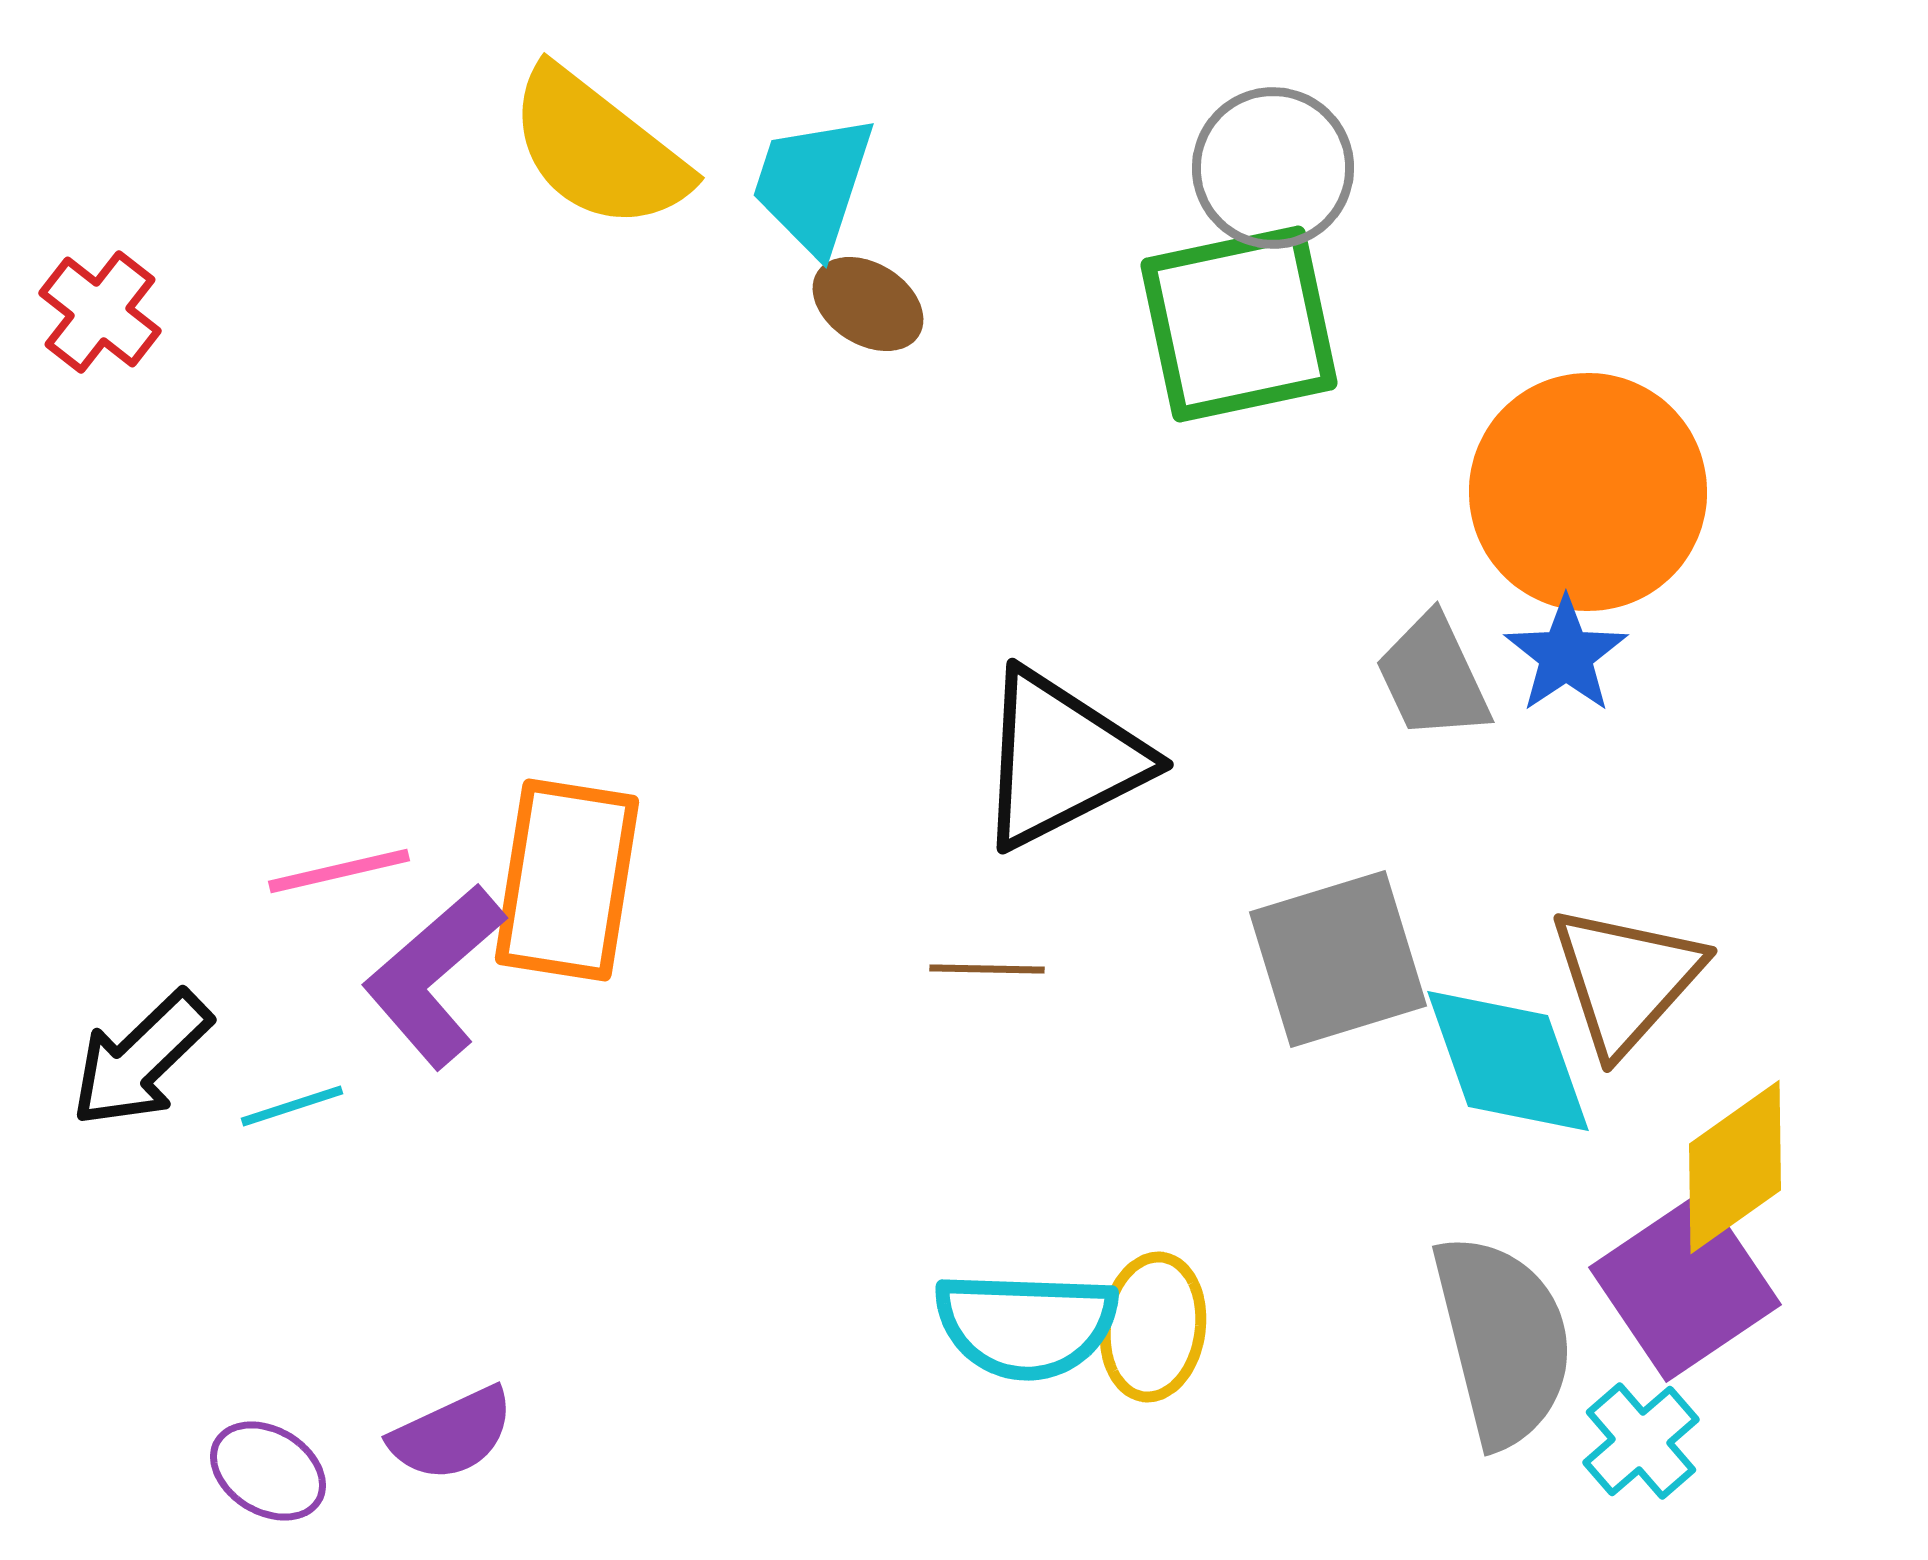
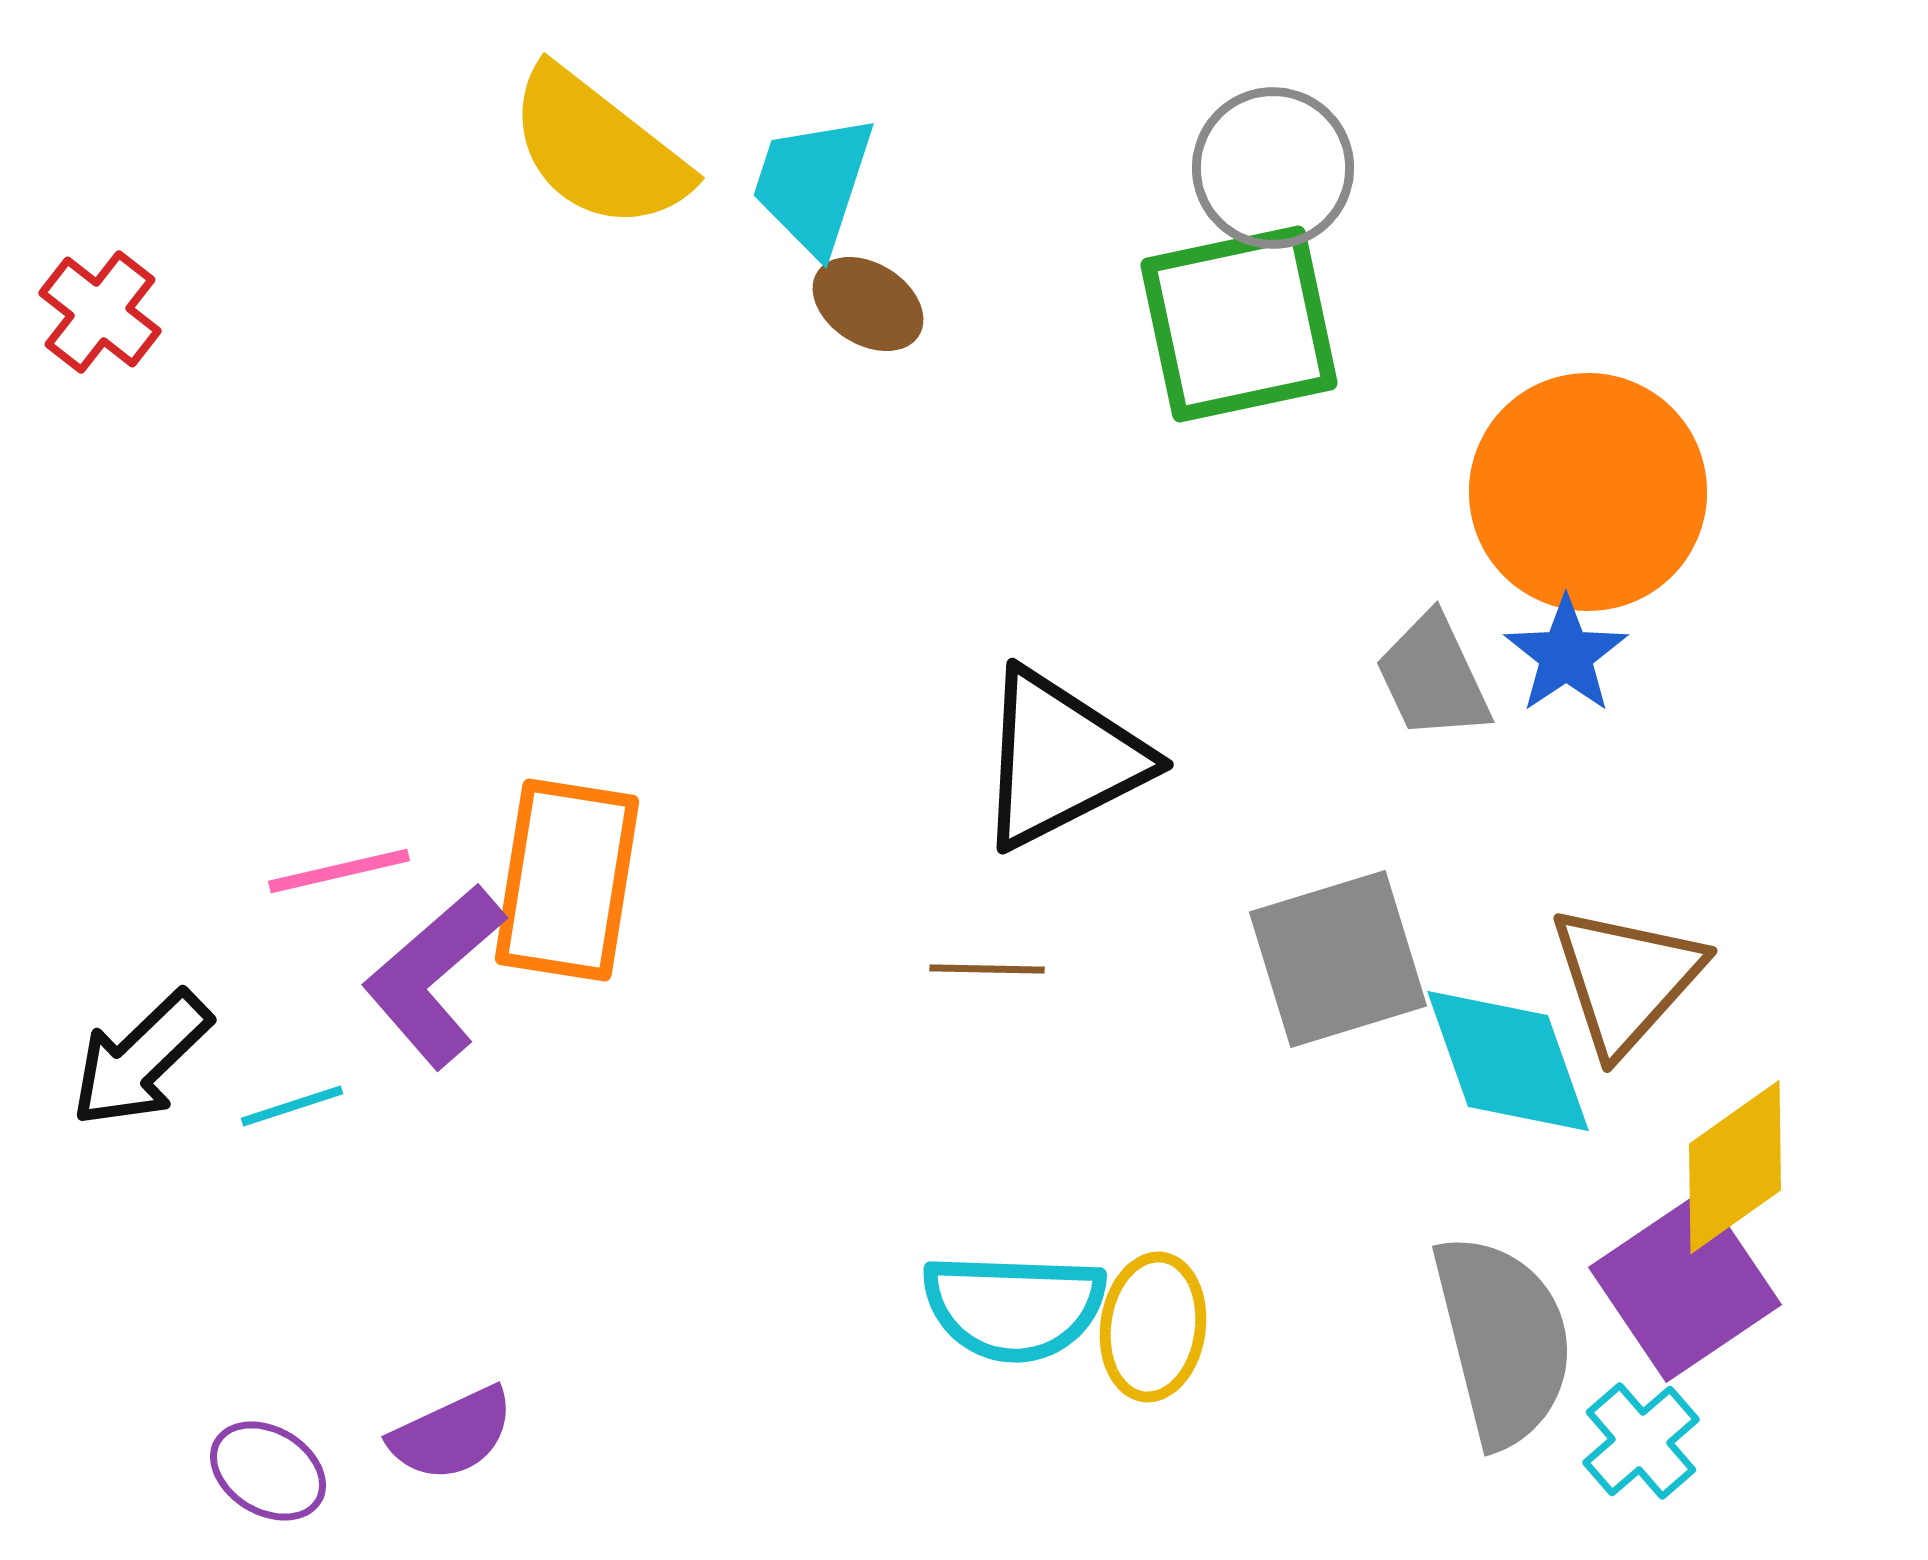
cyan semicircle: moved 12 px left, 18 px up
